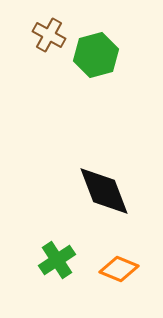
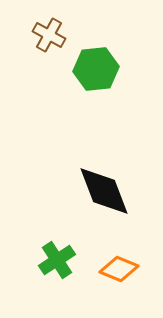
green hexagon: moved 14 px down; rotated 9 degrees clockwise
